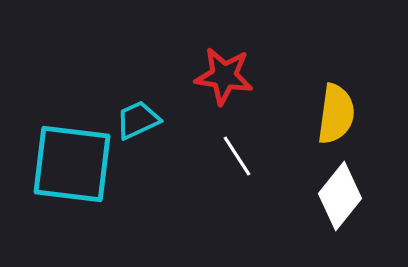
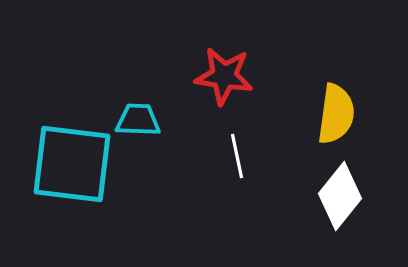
cyan trapezoid: rotated 27 degrees clockwise
white line: rotated 21 degrees clockwise
